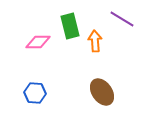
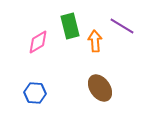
purple line: moved 7 px down
pink diamond: rotated 30 degrees counterclockwise
brown ellipse: moved 2 px left, 4 px up
